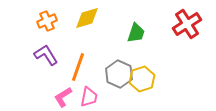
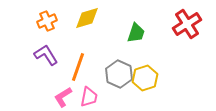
yellow hexagon: moved 3 px right, 1 px up
